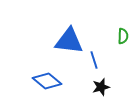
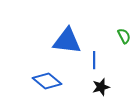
green semicircle: moved 1 px right; rotated 28 degrees counterclockwise
blue triangle: moved 2 px left
blue line: rotated 18 degrees clockwise
